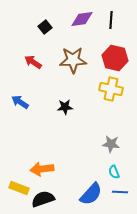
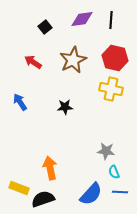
brown star: rotated 24 degrees counterclockwise
blue arrow: rotated 24 degrees clockwise
gray star: moved 5 px left, 7 px down
orange arrow: moved 8 px right, 1 px up; rotated 85 degrees clockwise
